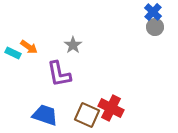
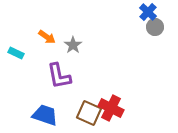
blue cross: moved 5 px left
orange arrow: moved 18 px right, 10 px up
cyan rectangle: moved 3 px right
purple L-shape: moved 2 px down
brown square: moved 2 px right, 2 px up
